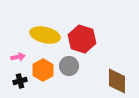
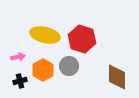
brown diamond: moved 4 px up
